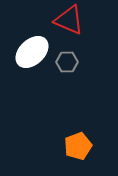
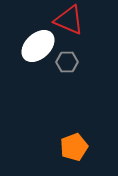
white ellipse: moved 6 px right, 6 px up
orange pentagon: moved 4 px left, 1 px down
